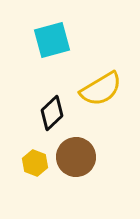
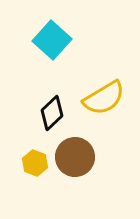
cyan square: rotated 33 degrees counterclockwise
yellow semicircle: moved 3 px right, 9 px down
brown circle: moved 1 px left
